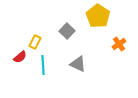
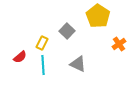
yellow rectangle: moved 7 px right, 1 px down
